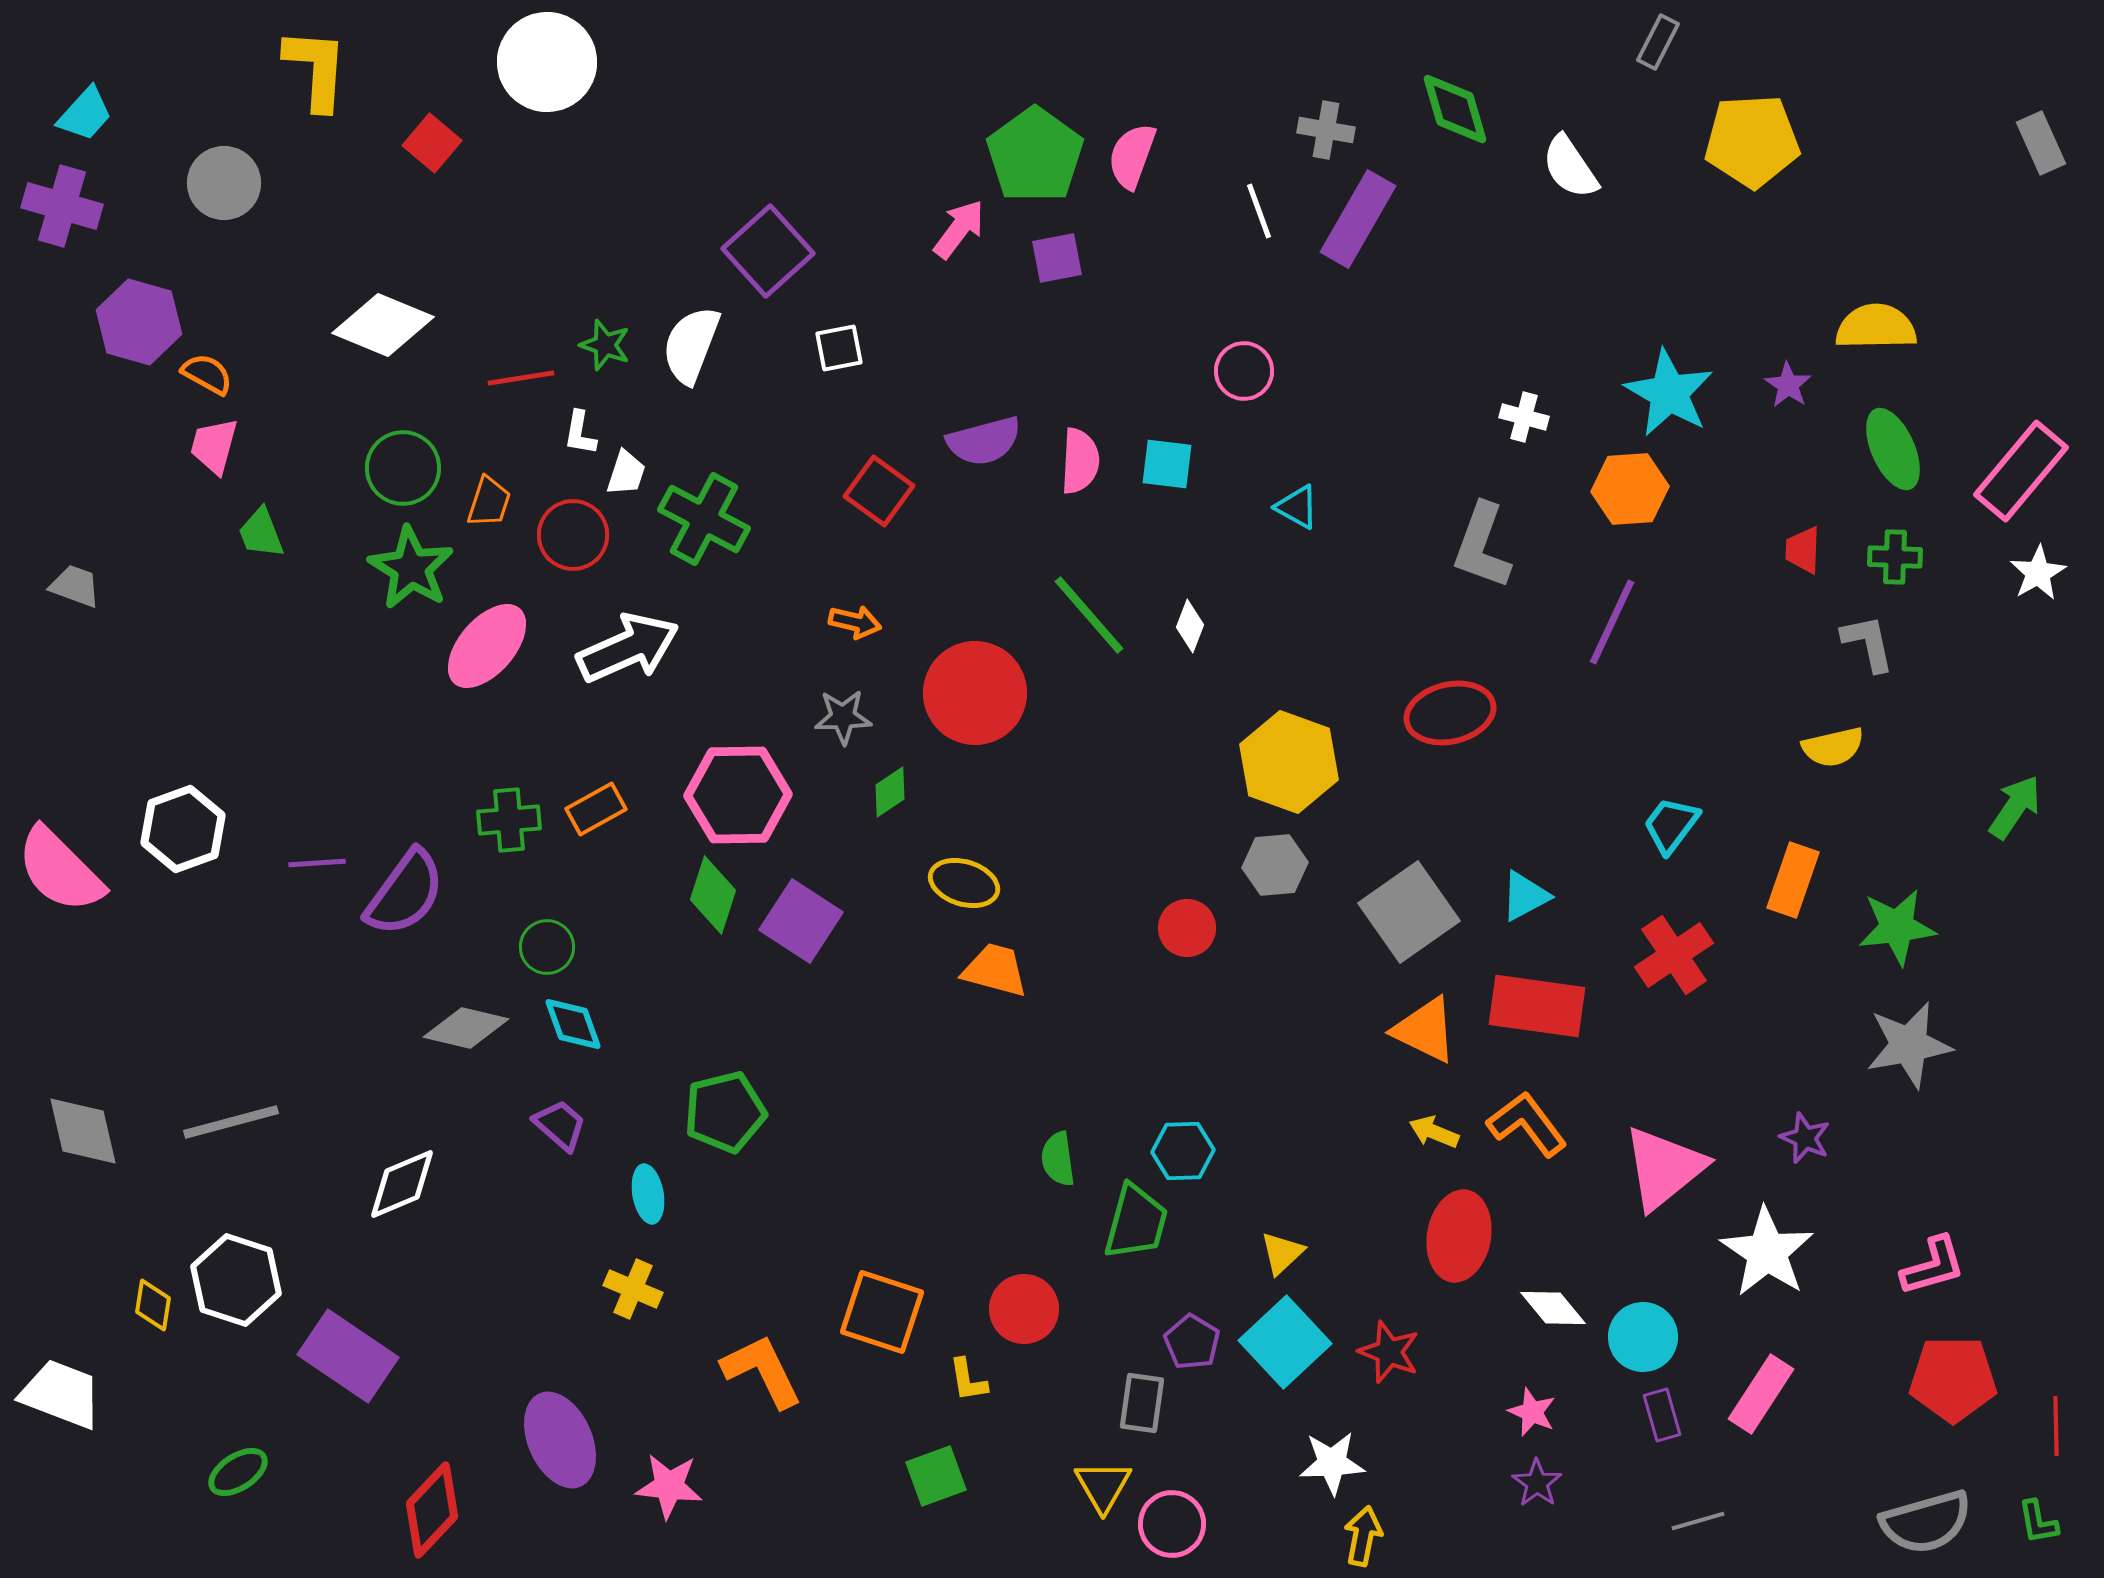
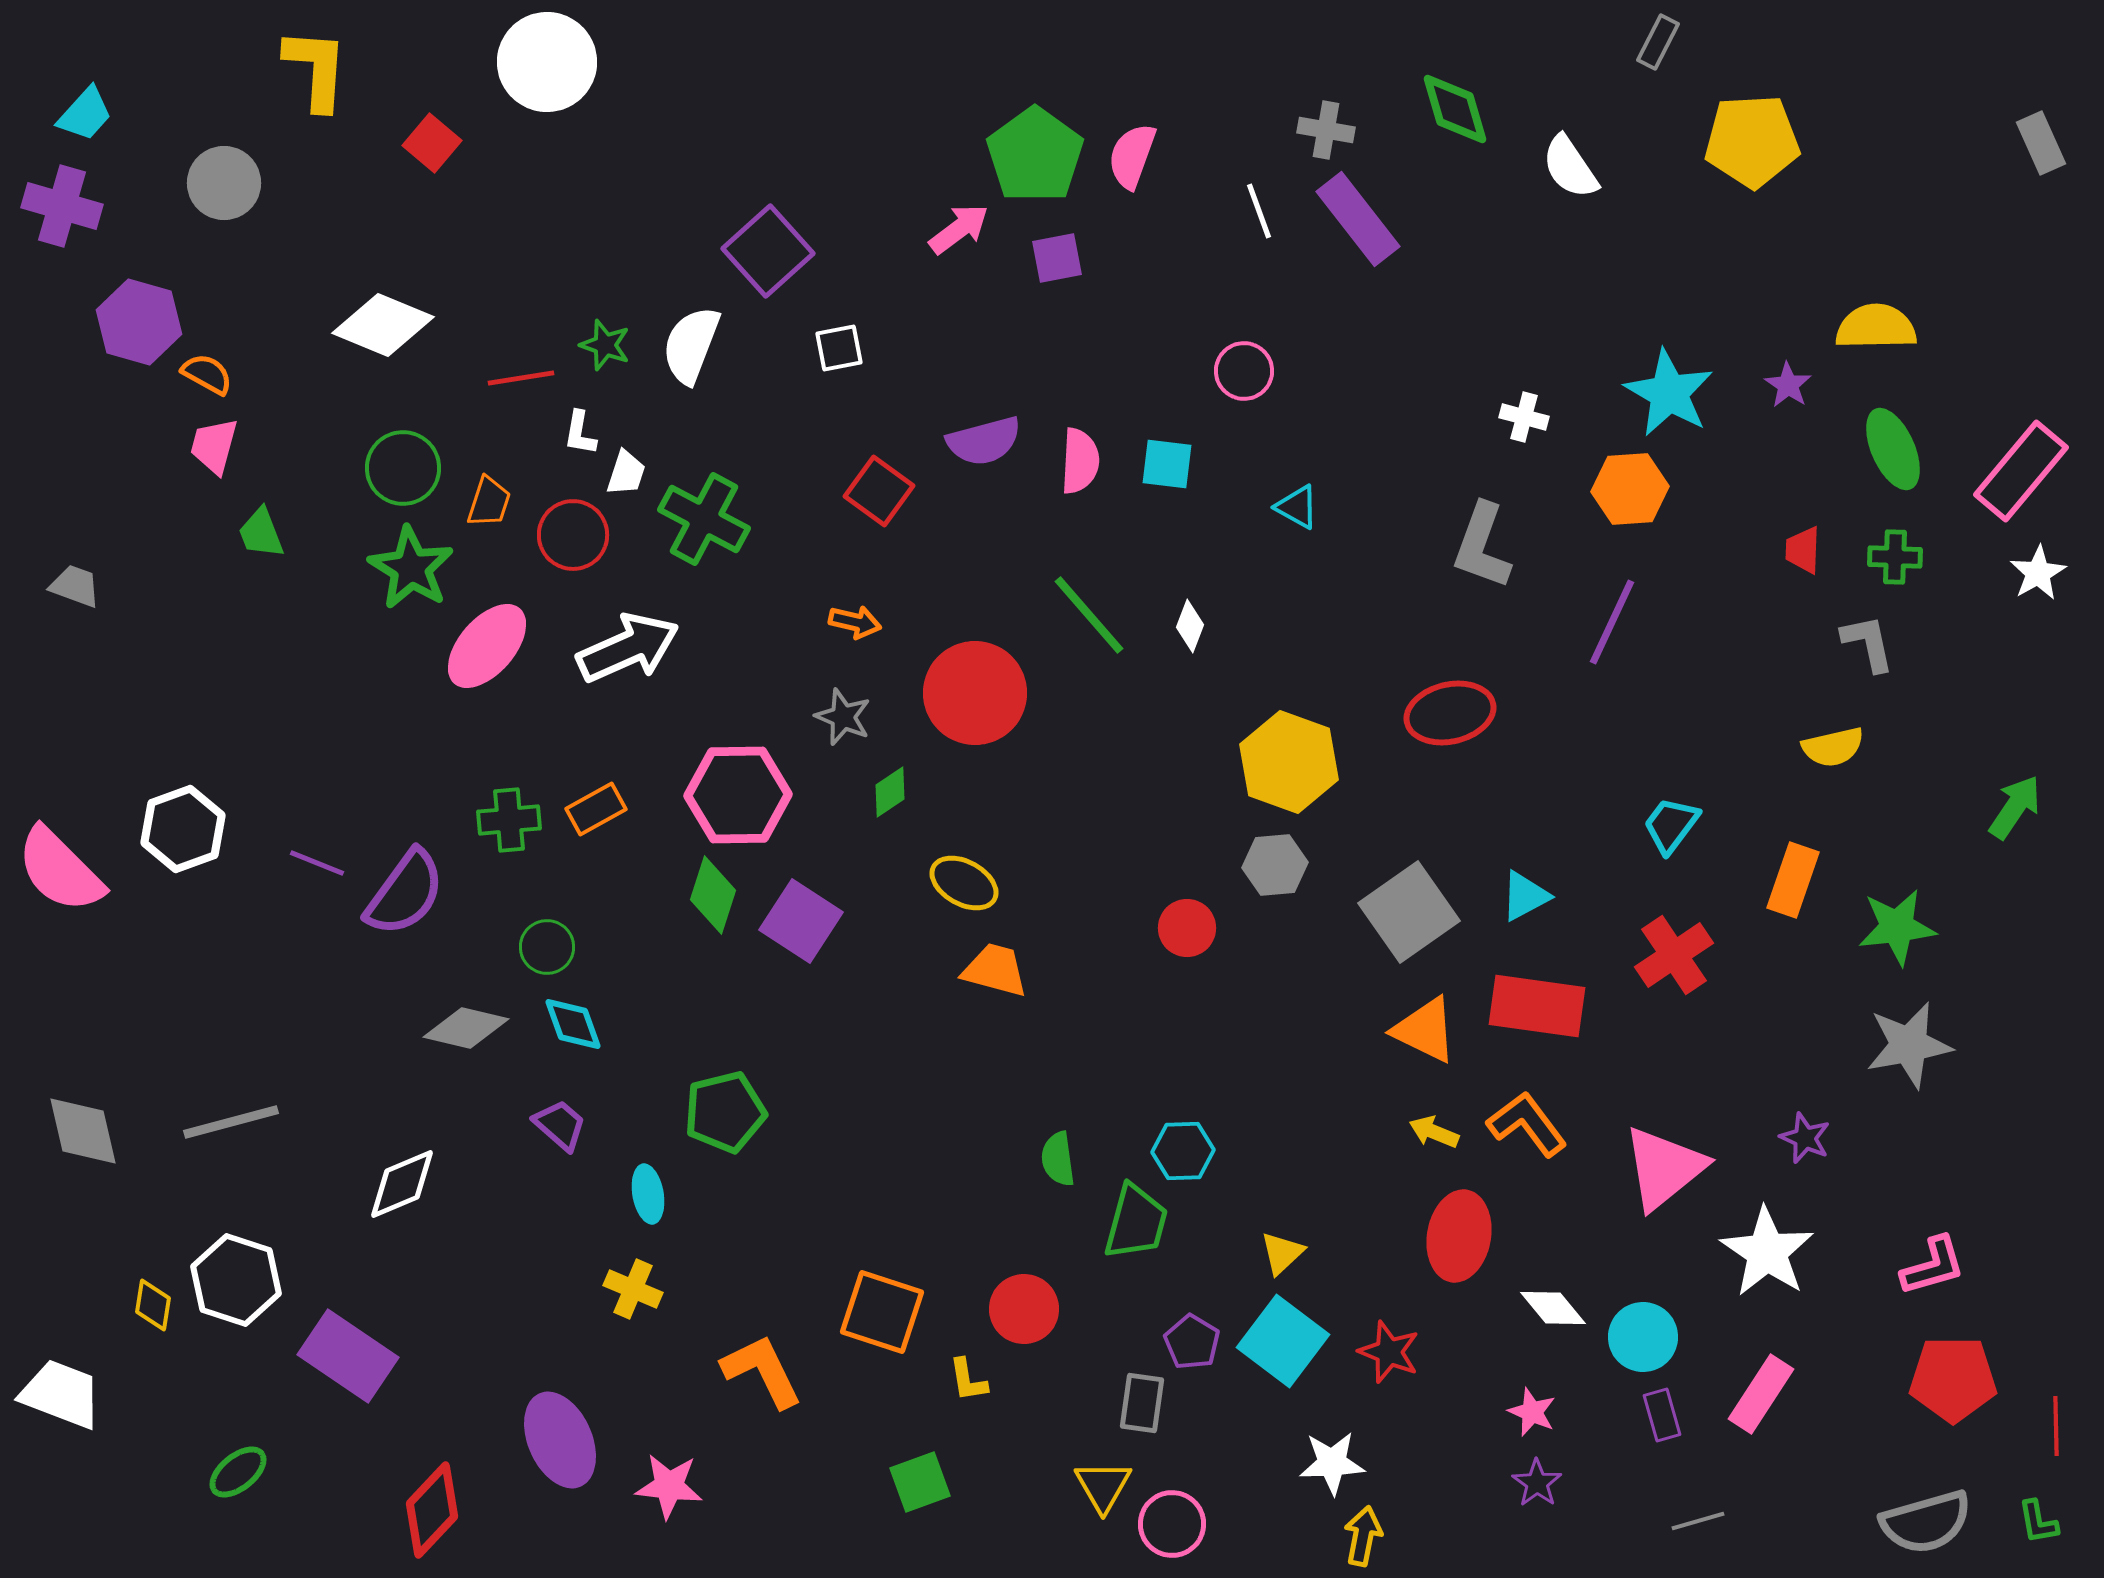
purple rectangle at (1358, 219): rotated 68 degrees counterclockwise
pink arrow at (959, 229): rotated 16 degrees clockwise
gray star at (843, 717): rotated 24 degrees clockwise
purple line at (317, 863): rotated 26 degrees clockwise
yellow ellipse at (964, 883): rotated 12 degrees clockwise
cyan square at (1285, 1342): moved 2 px left, 1 px up; rotated 10 degrees counterclockwise
green ellipse at (238, 1472): rotated 6 degrees counterclockwise
green square at (936, 1476): moved 16 px left, 6 px down
